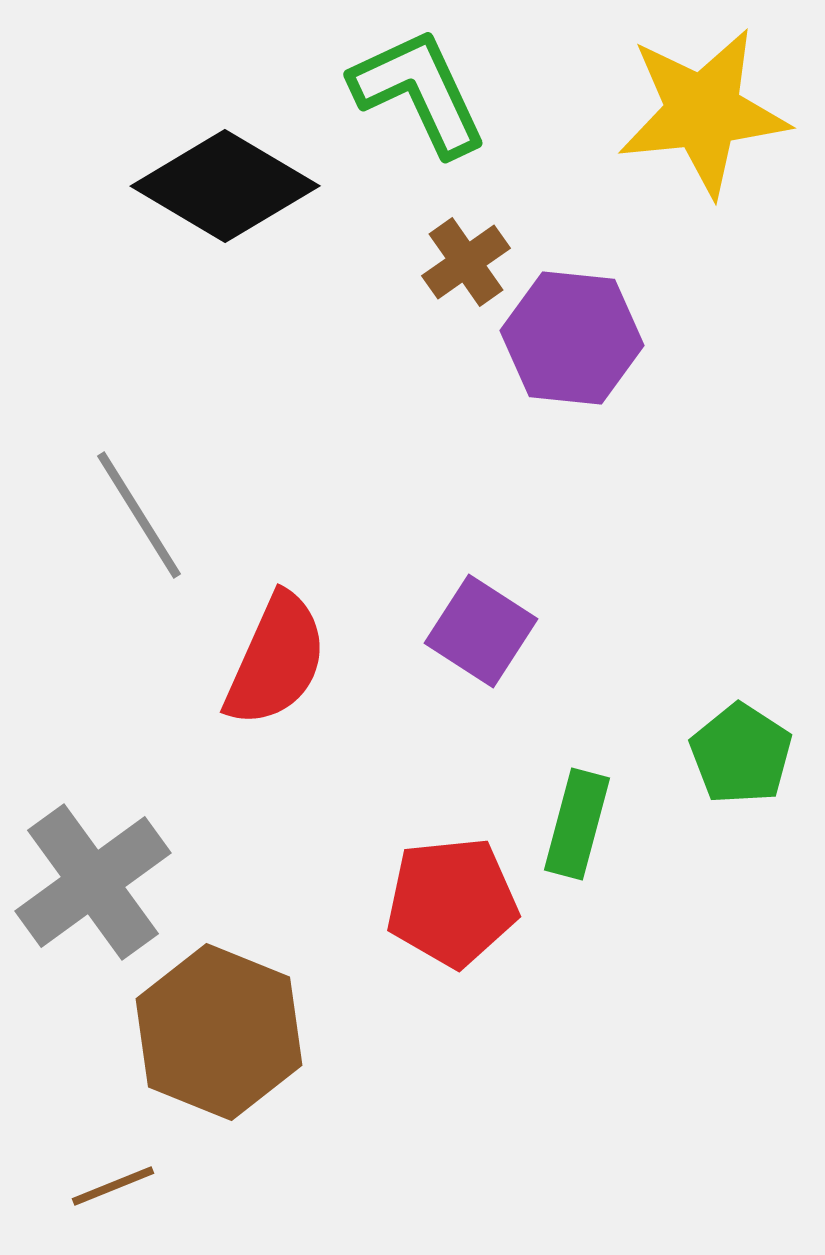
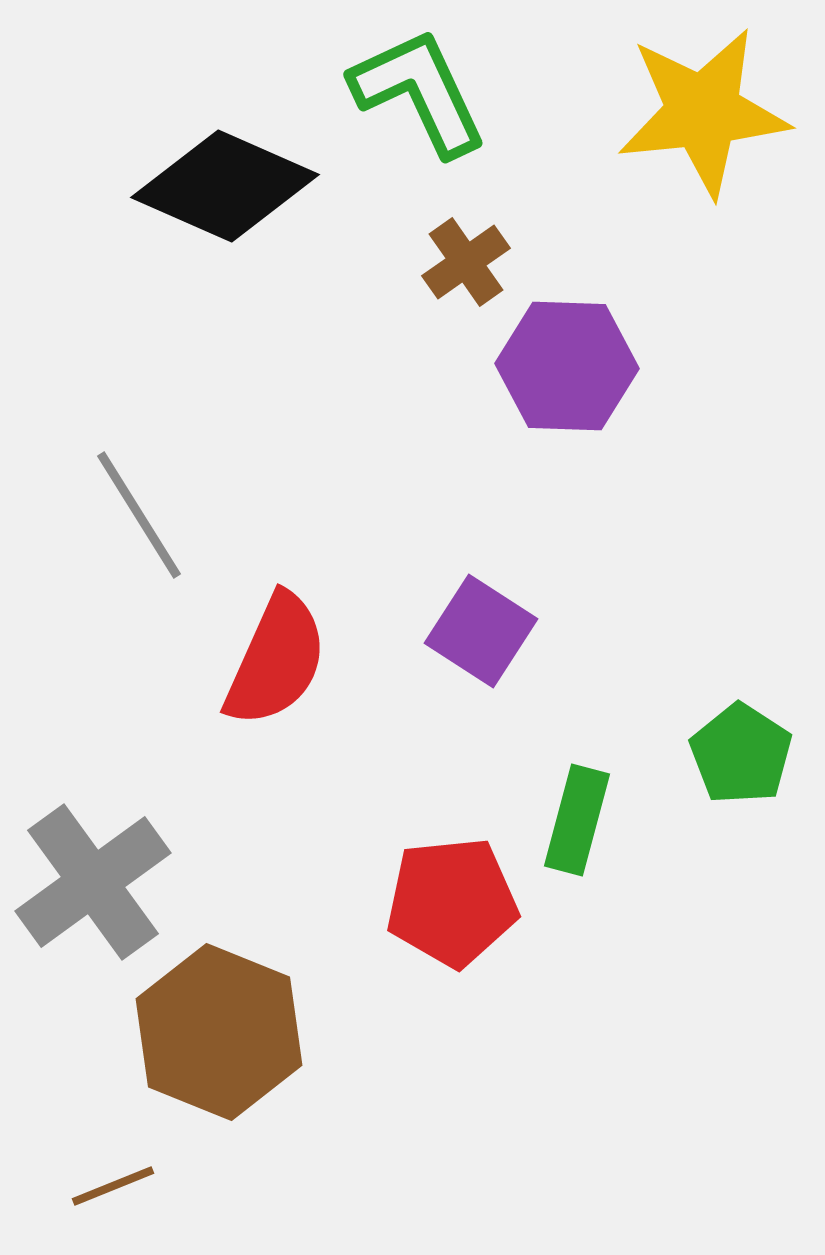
black diamond: rotated 7 degrees counterclockwise
purple hexagon: moved 5 px left, 28 px down; rotated 4 degrees counterclockwise
green rectangle: moved 4 px up
